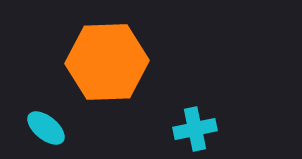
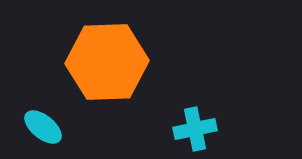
cyan ellipse: moved 3 px left, 1 px up
